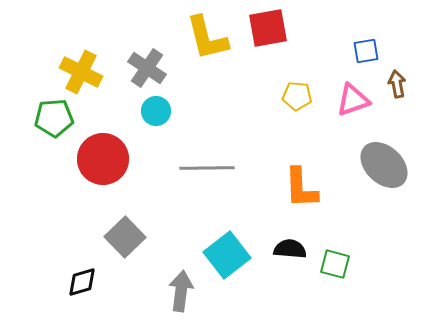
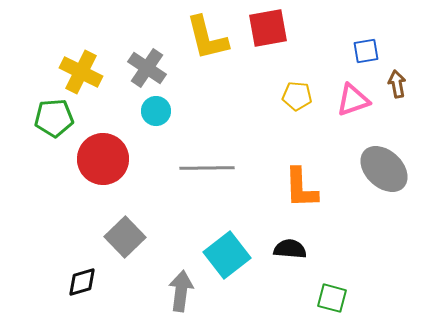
gray ellipse: moved 4 px down
green square: moved 3 px left, 34 px down
